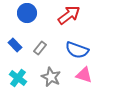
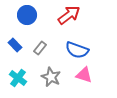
blue circle: moved 2 px down
